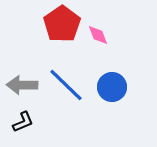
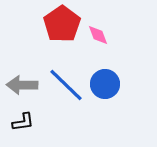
blue circle: moved 7 px left, 3 px up
black L-shape: rotated 15 degrees clockwise
